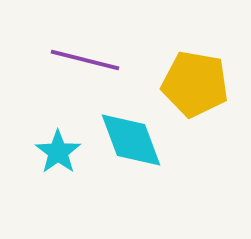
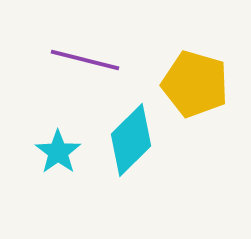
yellow pentagon: rotated 6 degrees clockwise
cyan diamond: rotated 66 degrees clockwise
